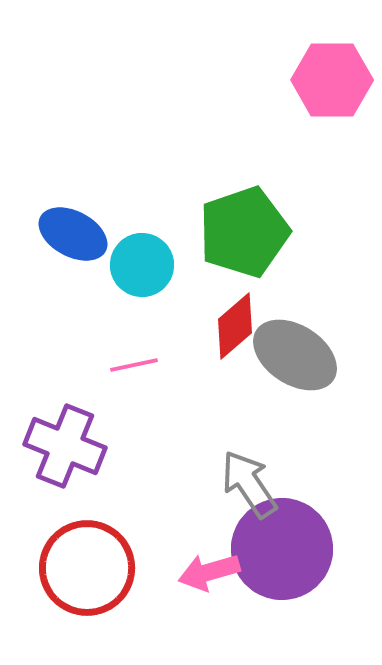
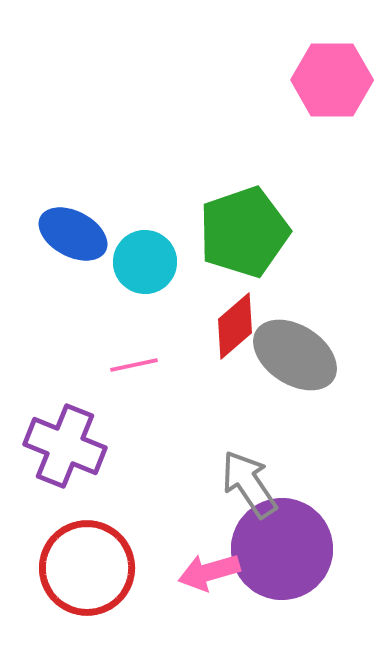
cyan circle: moved 3 px right, 3 px up
